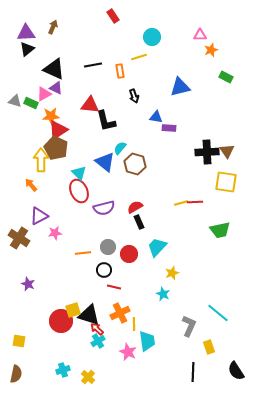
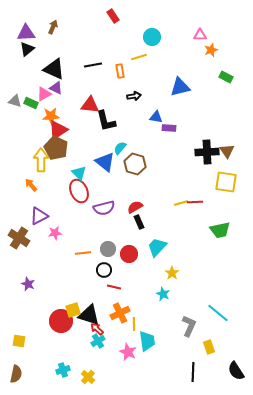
black arrow at (134, 96): rotated 80 degrees counterclockwise
gray circle at (108, 247): moved 2 px down
yellow star at (172, 273): rotated 16 degrees counterclockwise
